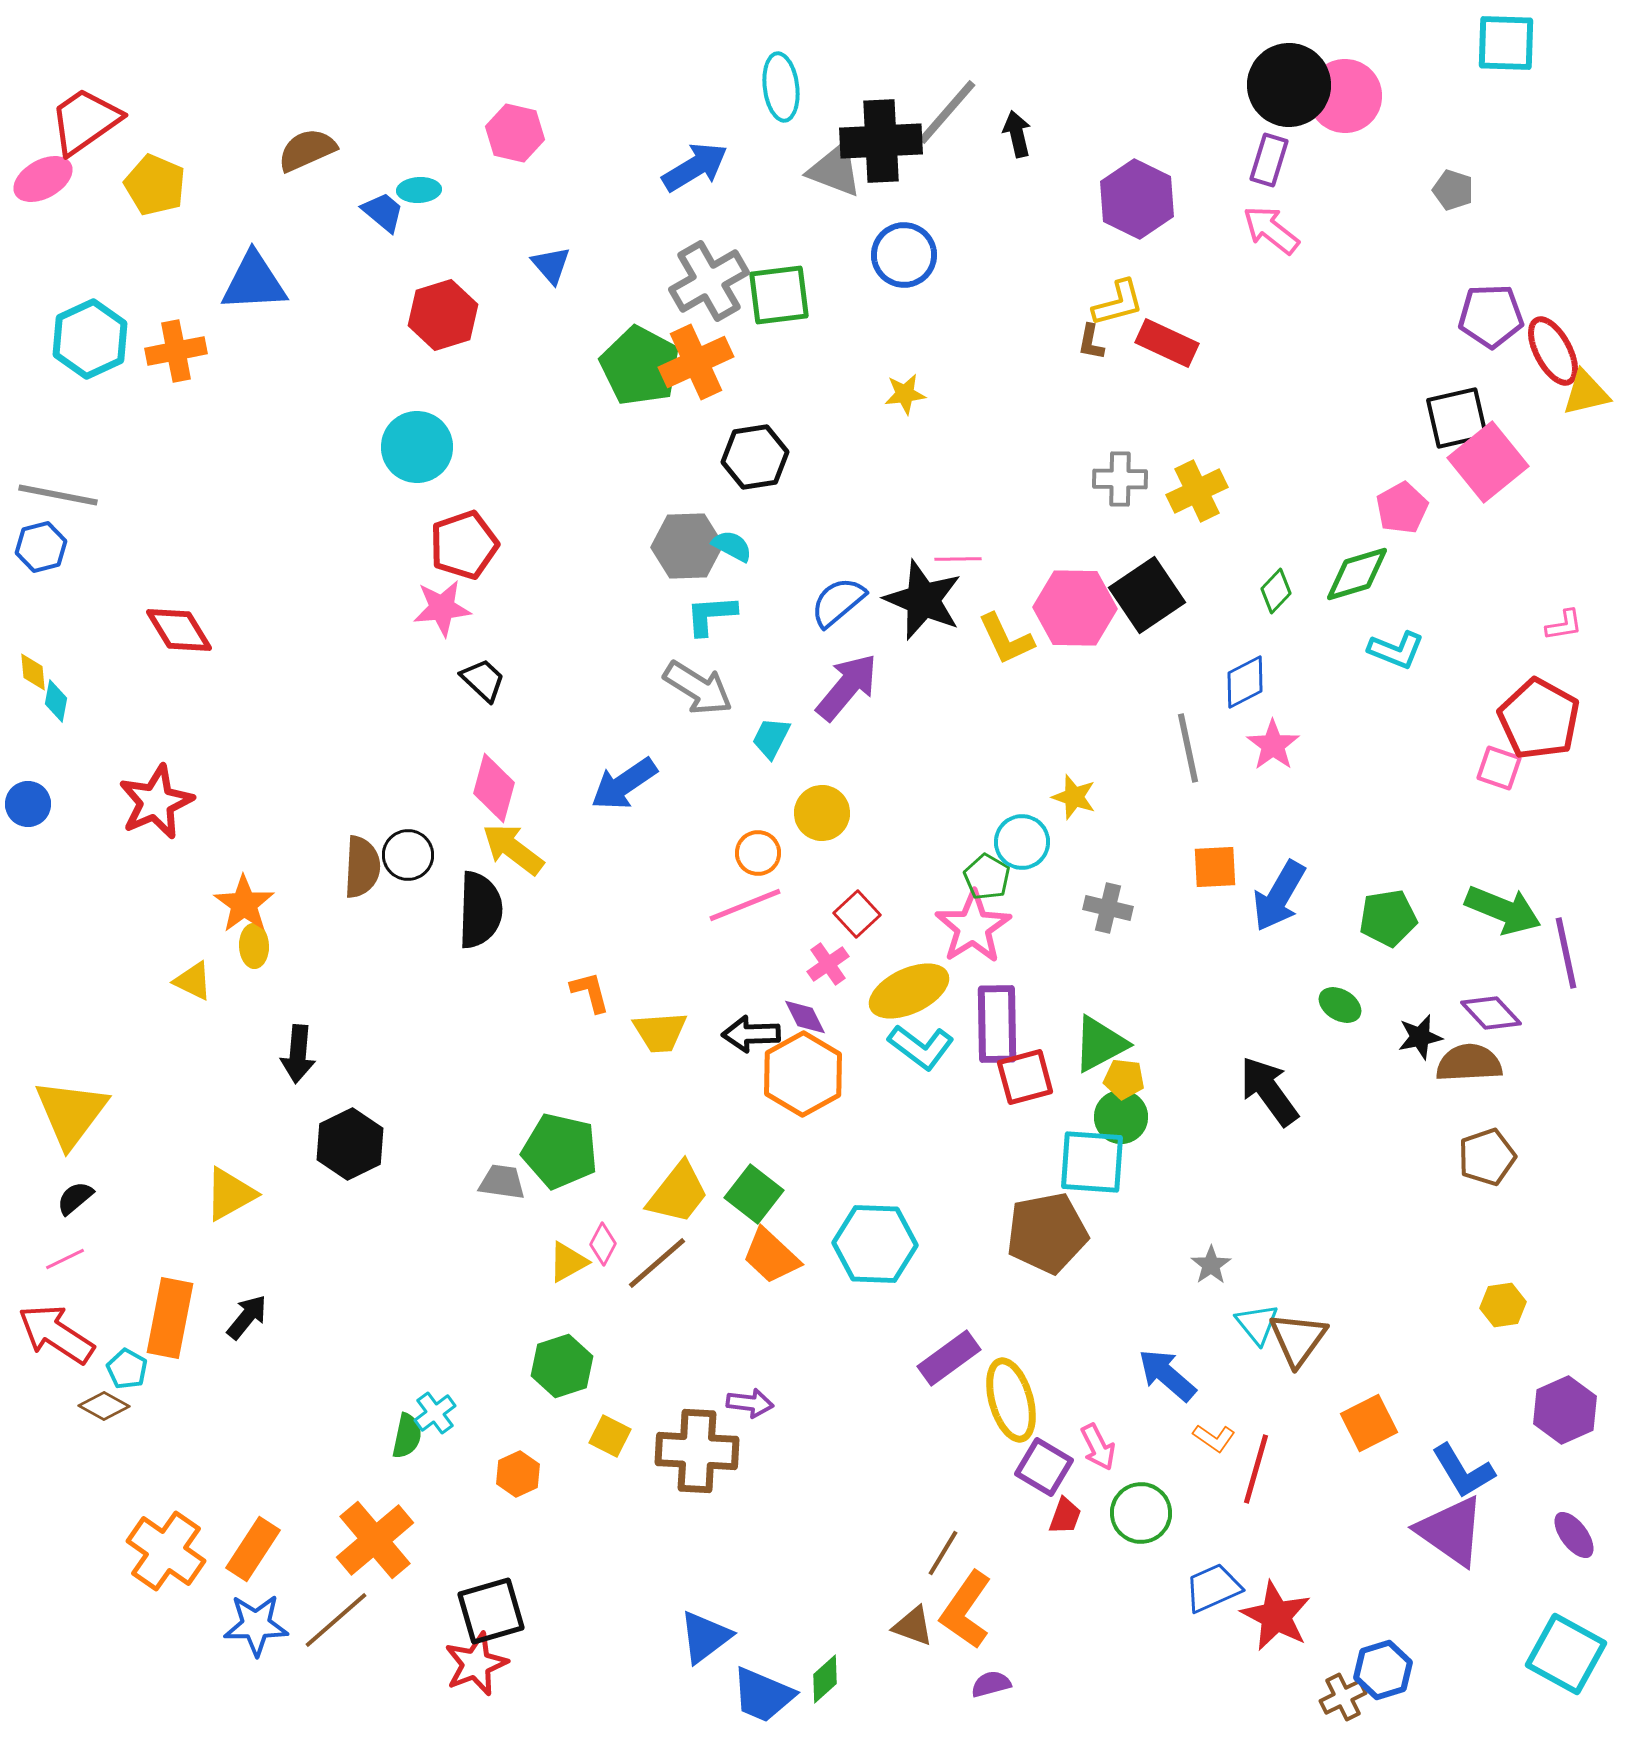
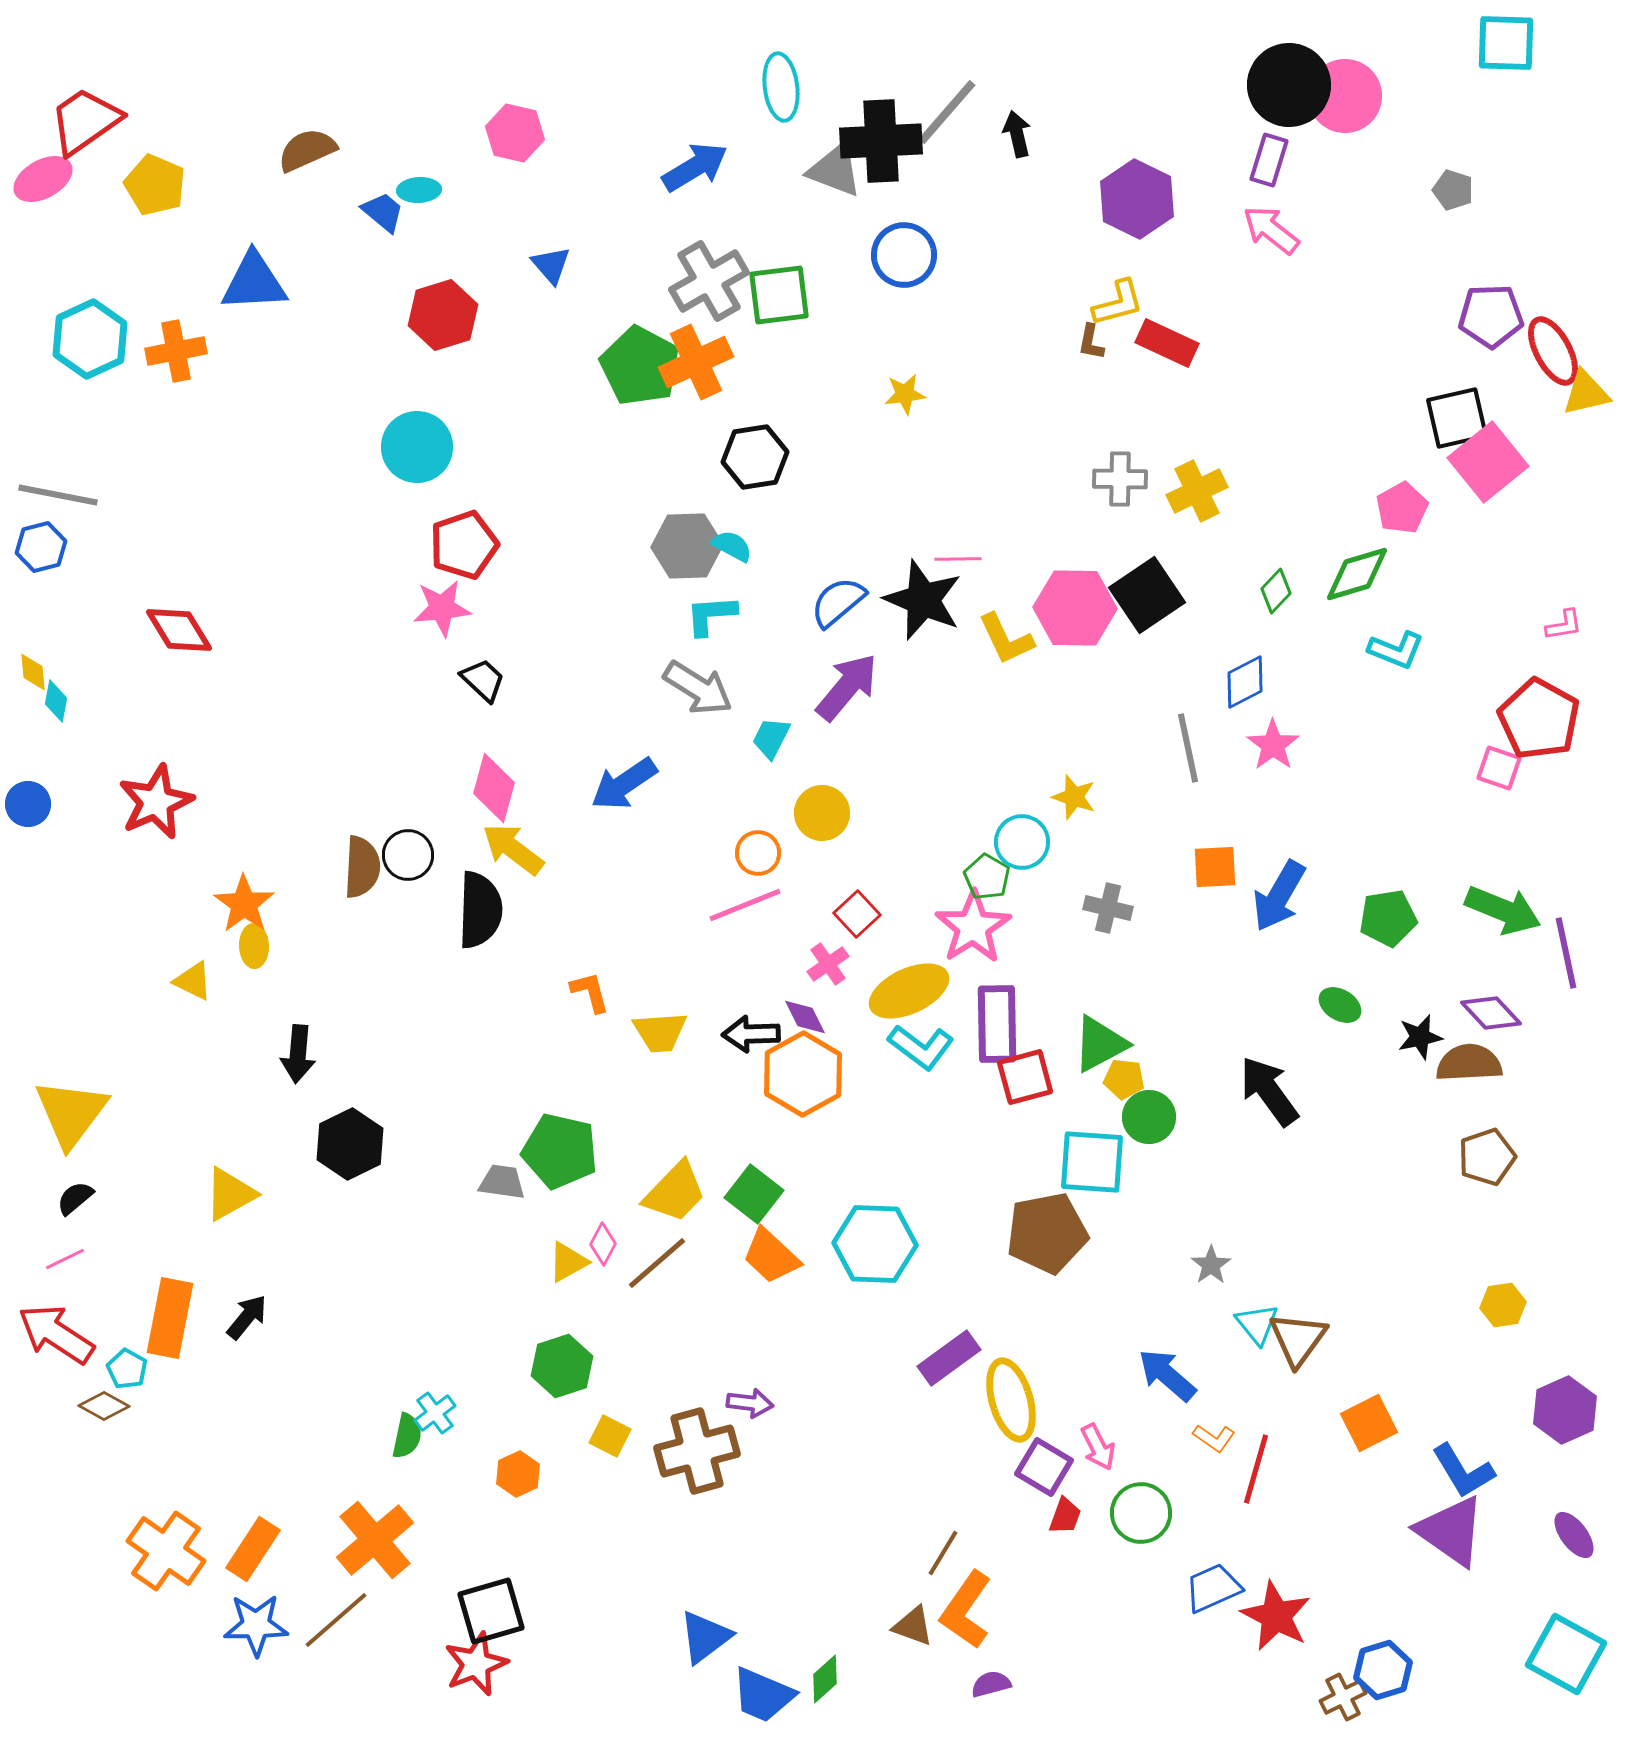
green circle at (1121, 1117): moved 28 px right
yellow trapezoid at (678, 1193): moved 3 px left, 1 px up; rotated 6 degrees clockwise
brown cross at (697, 1451): rotated 18 degrees counterclockwise
